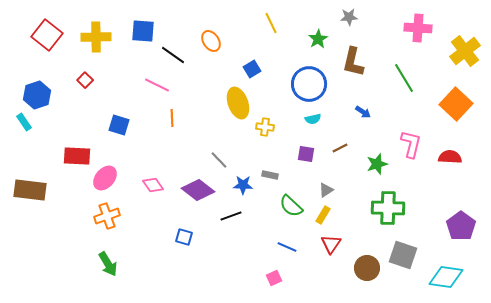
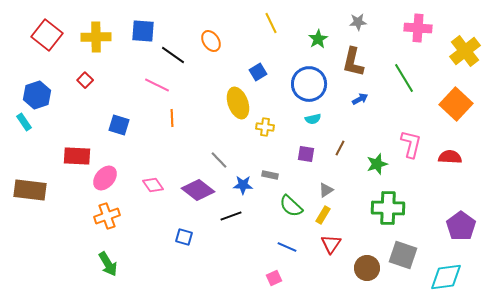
gray star at (349, 17): moved 9 px right, 5 px down
blue square at (252, 69): moved 6 px right, 3 px down
blue arrow at (363, 112): moved 3 px left, 13 px up; rotated 63 degrees counterclockwise
brown line at (340, 148): rotated 35 degrees counterclockwise
cyan diamond at (446, 277): rotated 16 degrees counterclockwise
